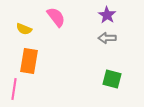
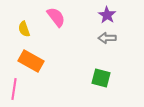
yellow semicircle: rotated 49 degrees clockwise
orange rectangle: moved 2 px right; rotated 70 degrees counterclockwise
green square: moved 11 px left, 1 px up
